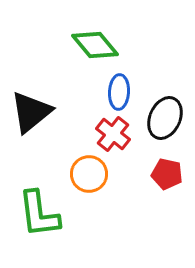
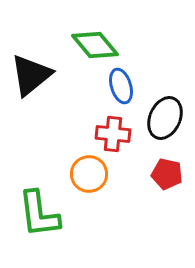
blue ellipse: moved 2 px right, 6 px up; rotated 20 degrees counterclockwise
black triangle: moved 37 px up
red cross: rotated 32 degrees counterclockwise
